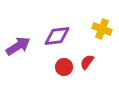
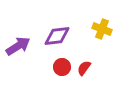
red semicircle: moved 3 px left, 6 px down
red circle: moved 2 px left
